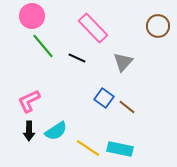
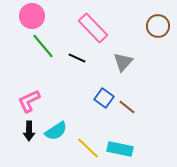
yellow line: rotated 10 degrees clockwise
